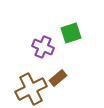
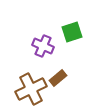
green square: moved 1 px right, 1 px up
purple cross: moved 1 px up
